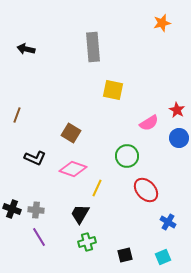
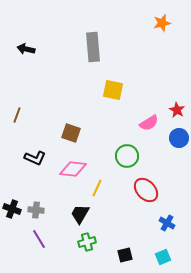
brown square: rotated 12 degrees counterclockwise
pink diamond: rotated 12 degrees counterclockwise
blue cross: moved 1 px left, 1 px down
purple line: moved 2 px down
